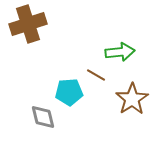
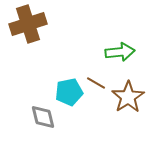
brown line: moved 8 px down
cyan pentagon: rotated 8 degrees counterclockwise
brown star: moved 4 px left, 2 px up
